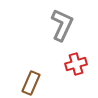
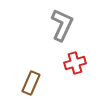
red cross: moved 1 px left, 1 px up
